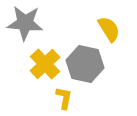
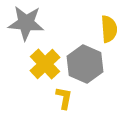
gray star: moved 1 px right
yellow semicircle: rotated 28 degrees clockwise
gray hexagon: rotated 12 degrees clockwise
